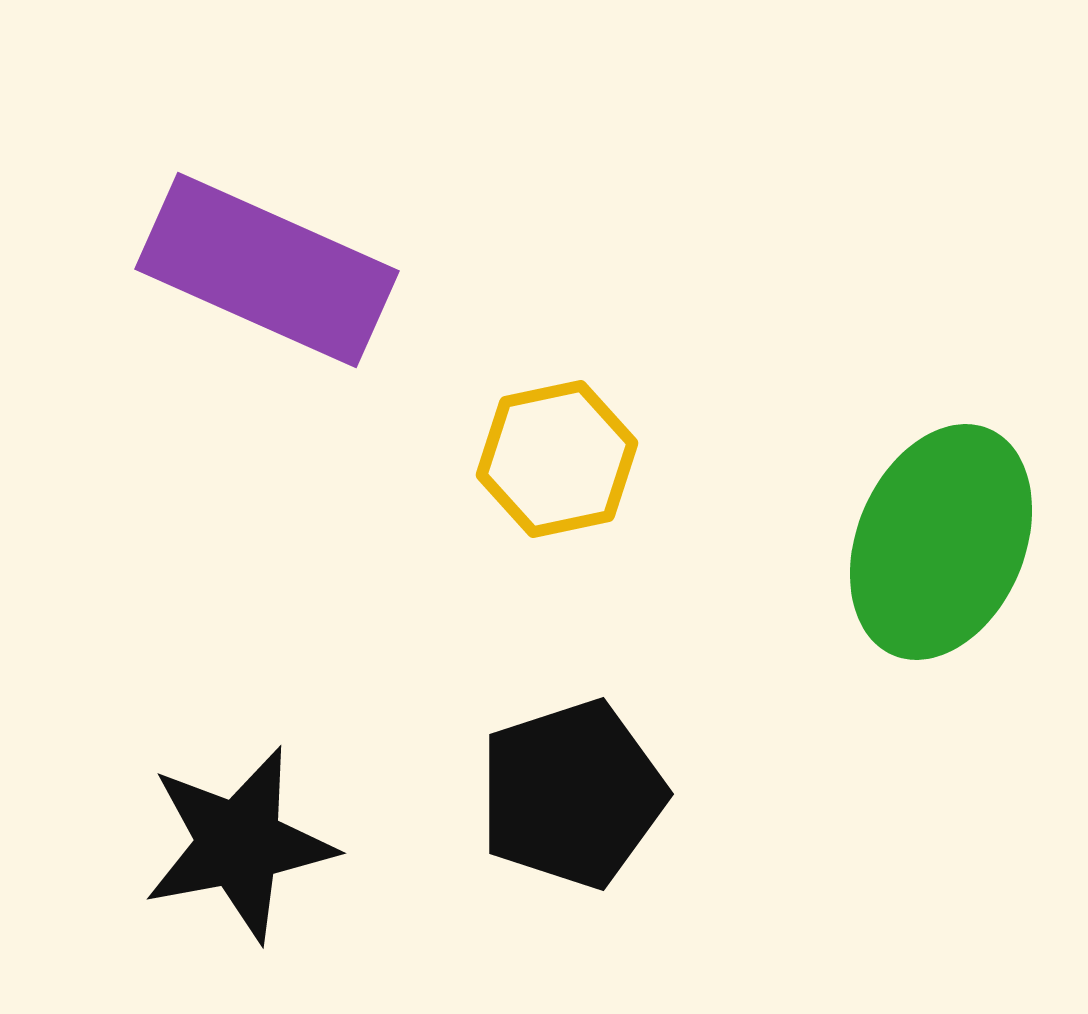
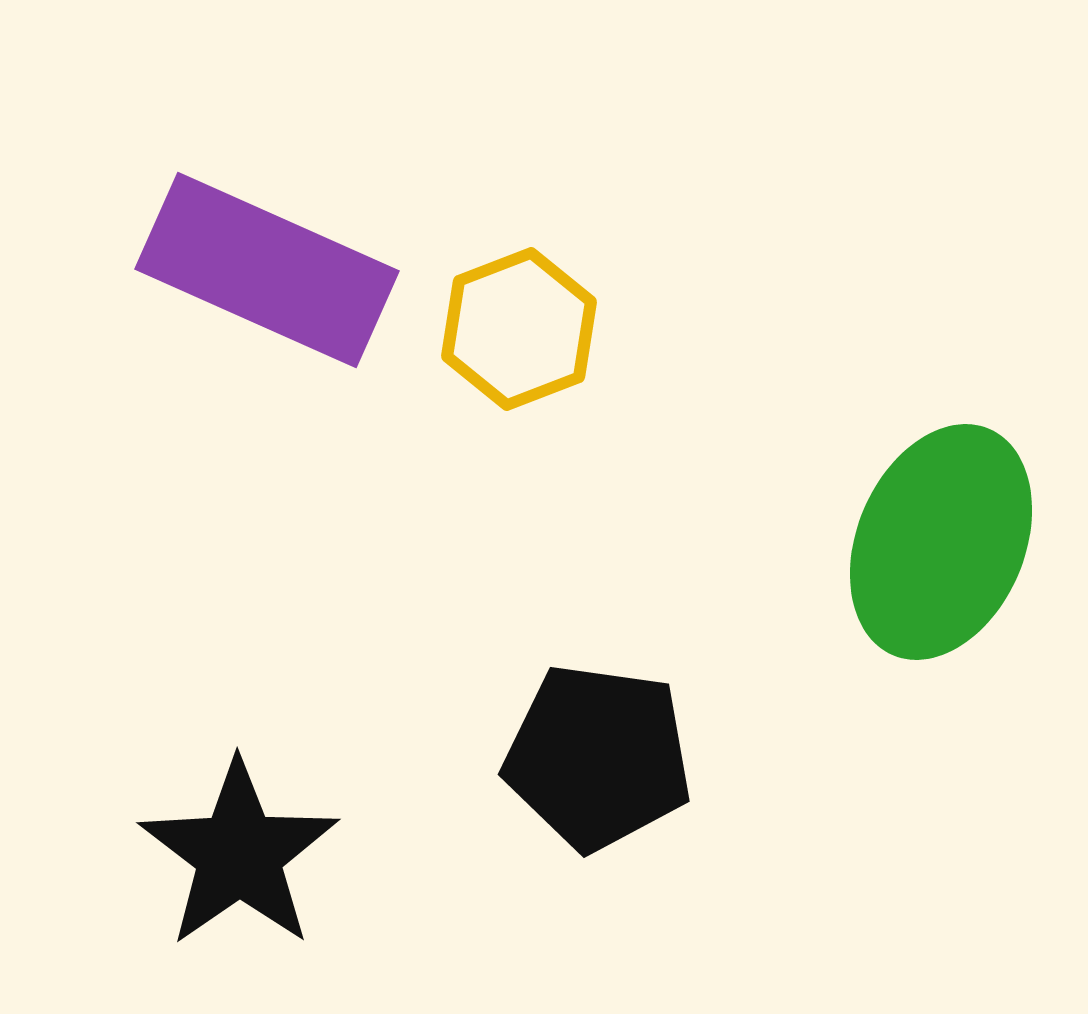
yellow hexagon: moved 38 px left, 130 px up; rotated 9 degrees counterclockwise
black pentagon: moved 26 px right, 37 px up; rotated 26 degrees clockwise
black star: moved 10 px down; rotated 24 degrees counterclockwise
